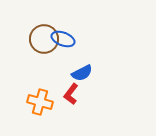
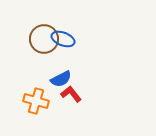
blue semicircle: moved 21 px left, 6 px down
red L-shape: rotated 105 degrees clockwise
orange cross: moved 4 px left, 1 px up
